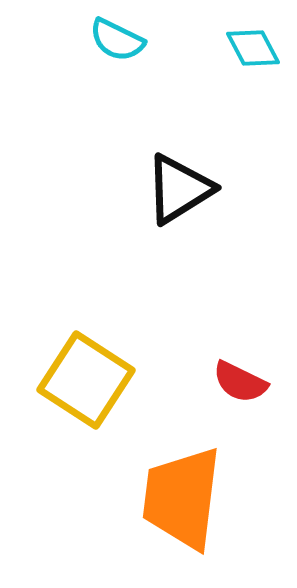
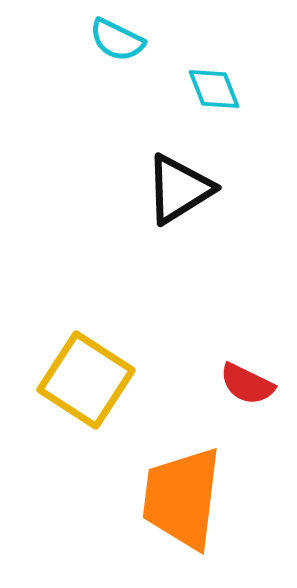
cyan diamond: moved 39 px left, 41 px down; rotated 6 degrees clockwise
red semicircle: moved 7 px right, 2 px down
